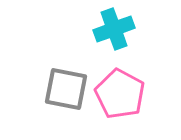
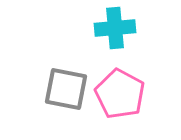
cyan cross: moved 1 px right, 1 px up; rotated 15 degrees clockwise
